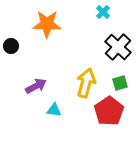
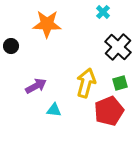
red pentagon: rotated 12 degrees clockwise
